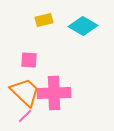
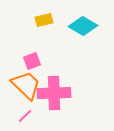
pink square: moved 3 px right, 1 px down; rotated 24 degrees counterclockwise
orange trapezoid: moved 1 px right, 7 px up
